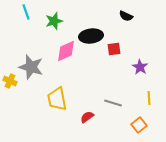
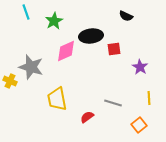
green star: rotated 12 degrees counterclockwise
